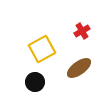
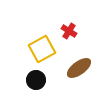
red cross: moved 13 px left; rotated 28 degrees counterclockwise
black circle: moved 1 px right, 2 px up
